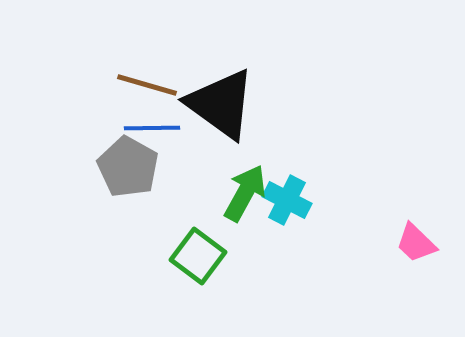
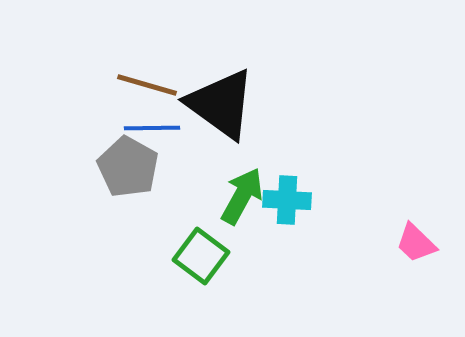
green arrow: moved 3 px left, 3 px down
cyan cross: rotated 24 degrees counterclockwise
green square: moved 3 px right
